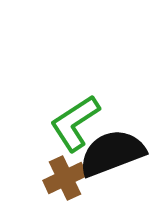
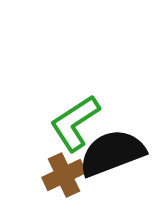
brown cross: moved 1 px left, 3 px up
